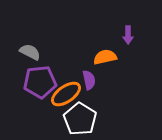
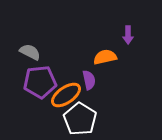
orange ellipse: moved 1 px down
